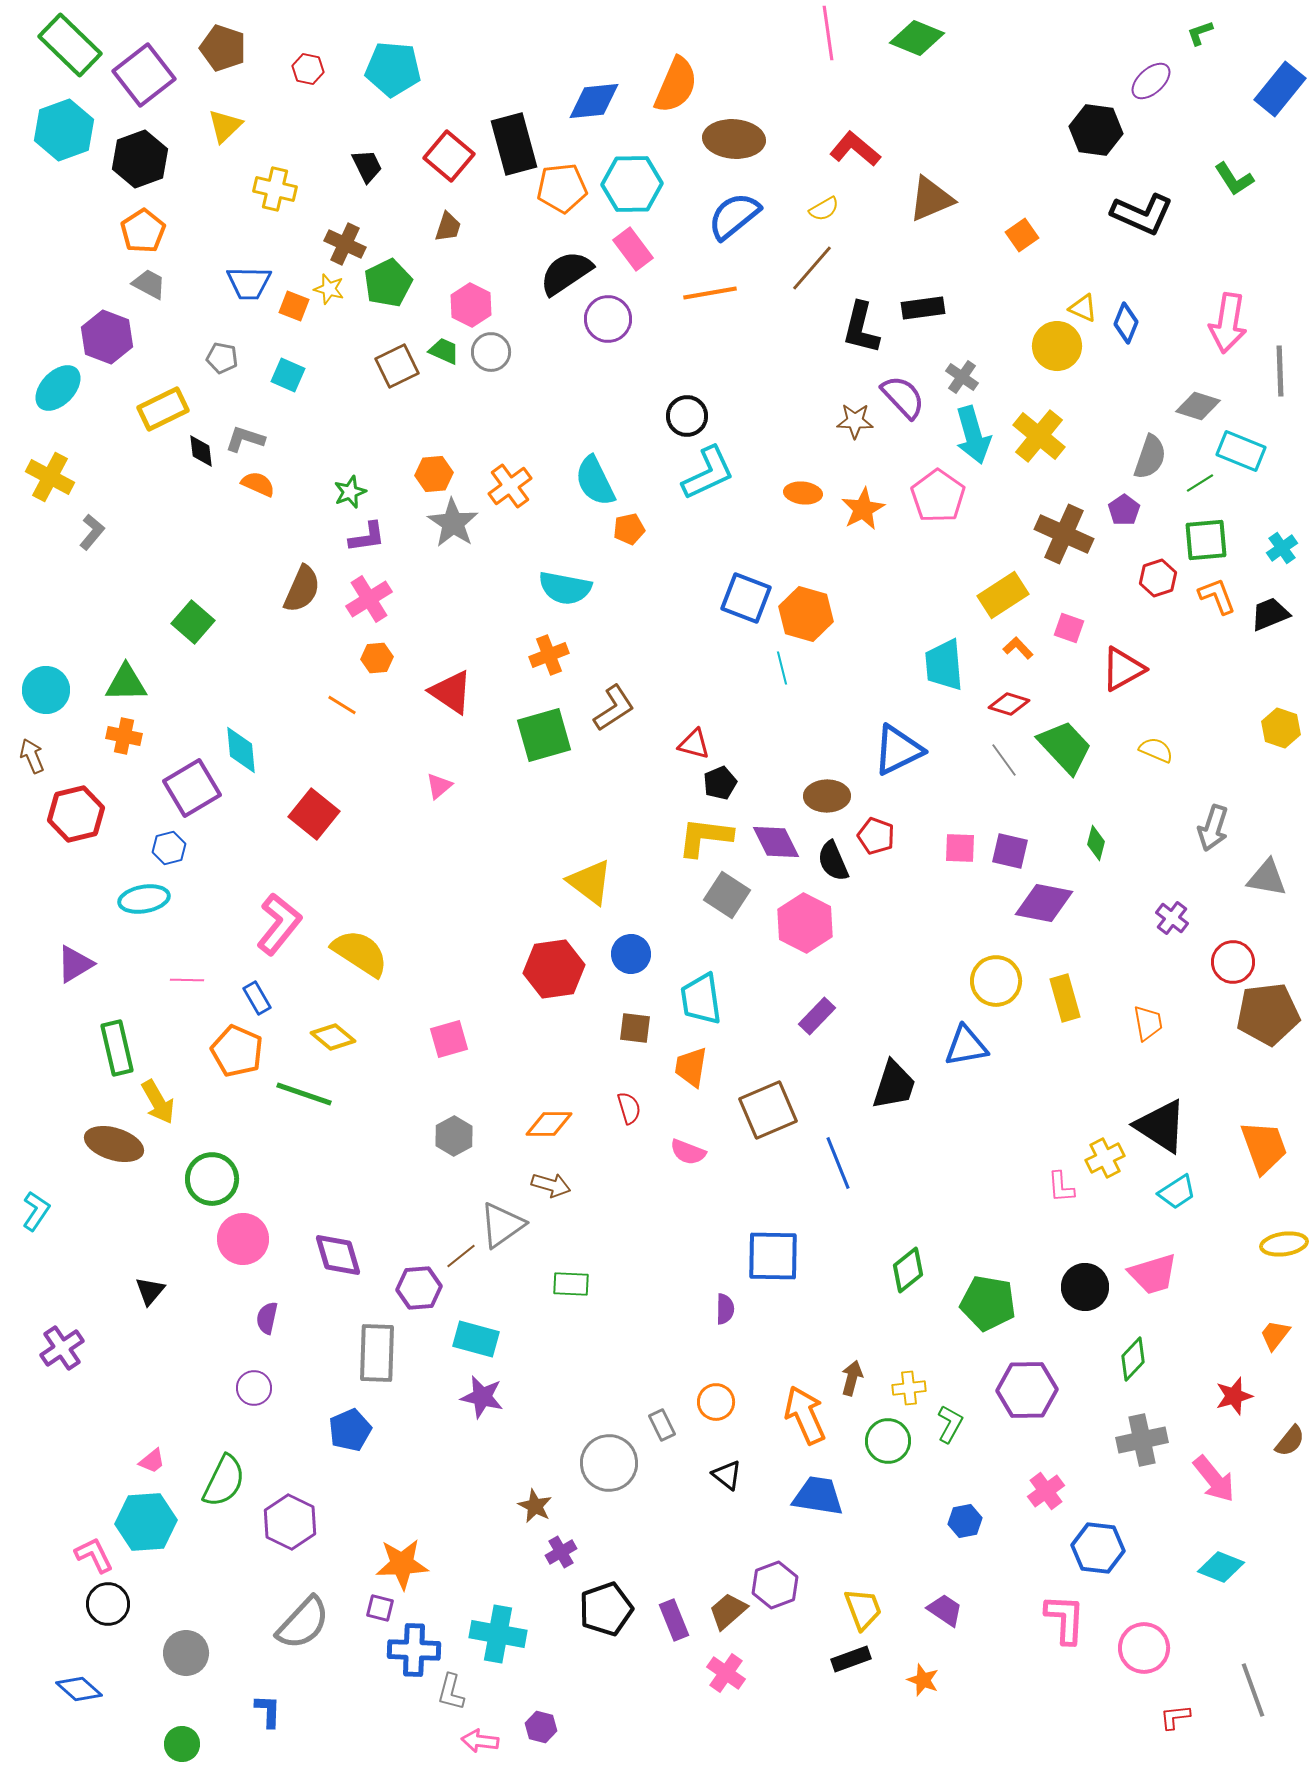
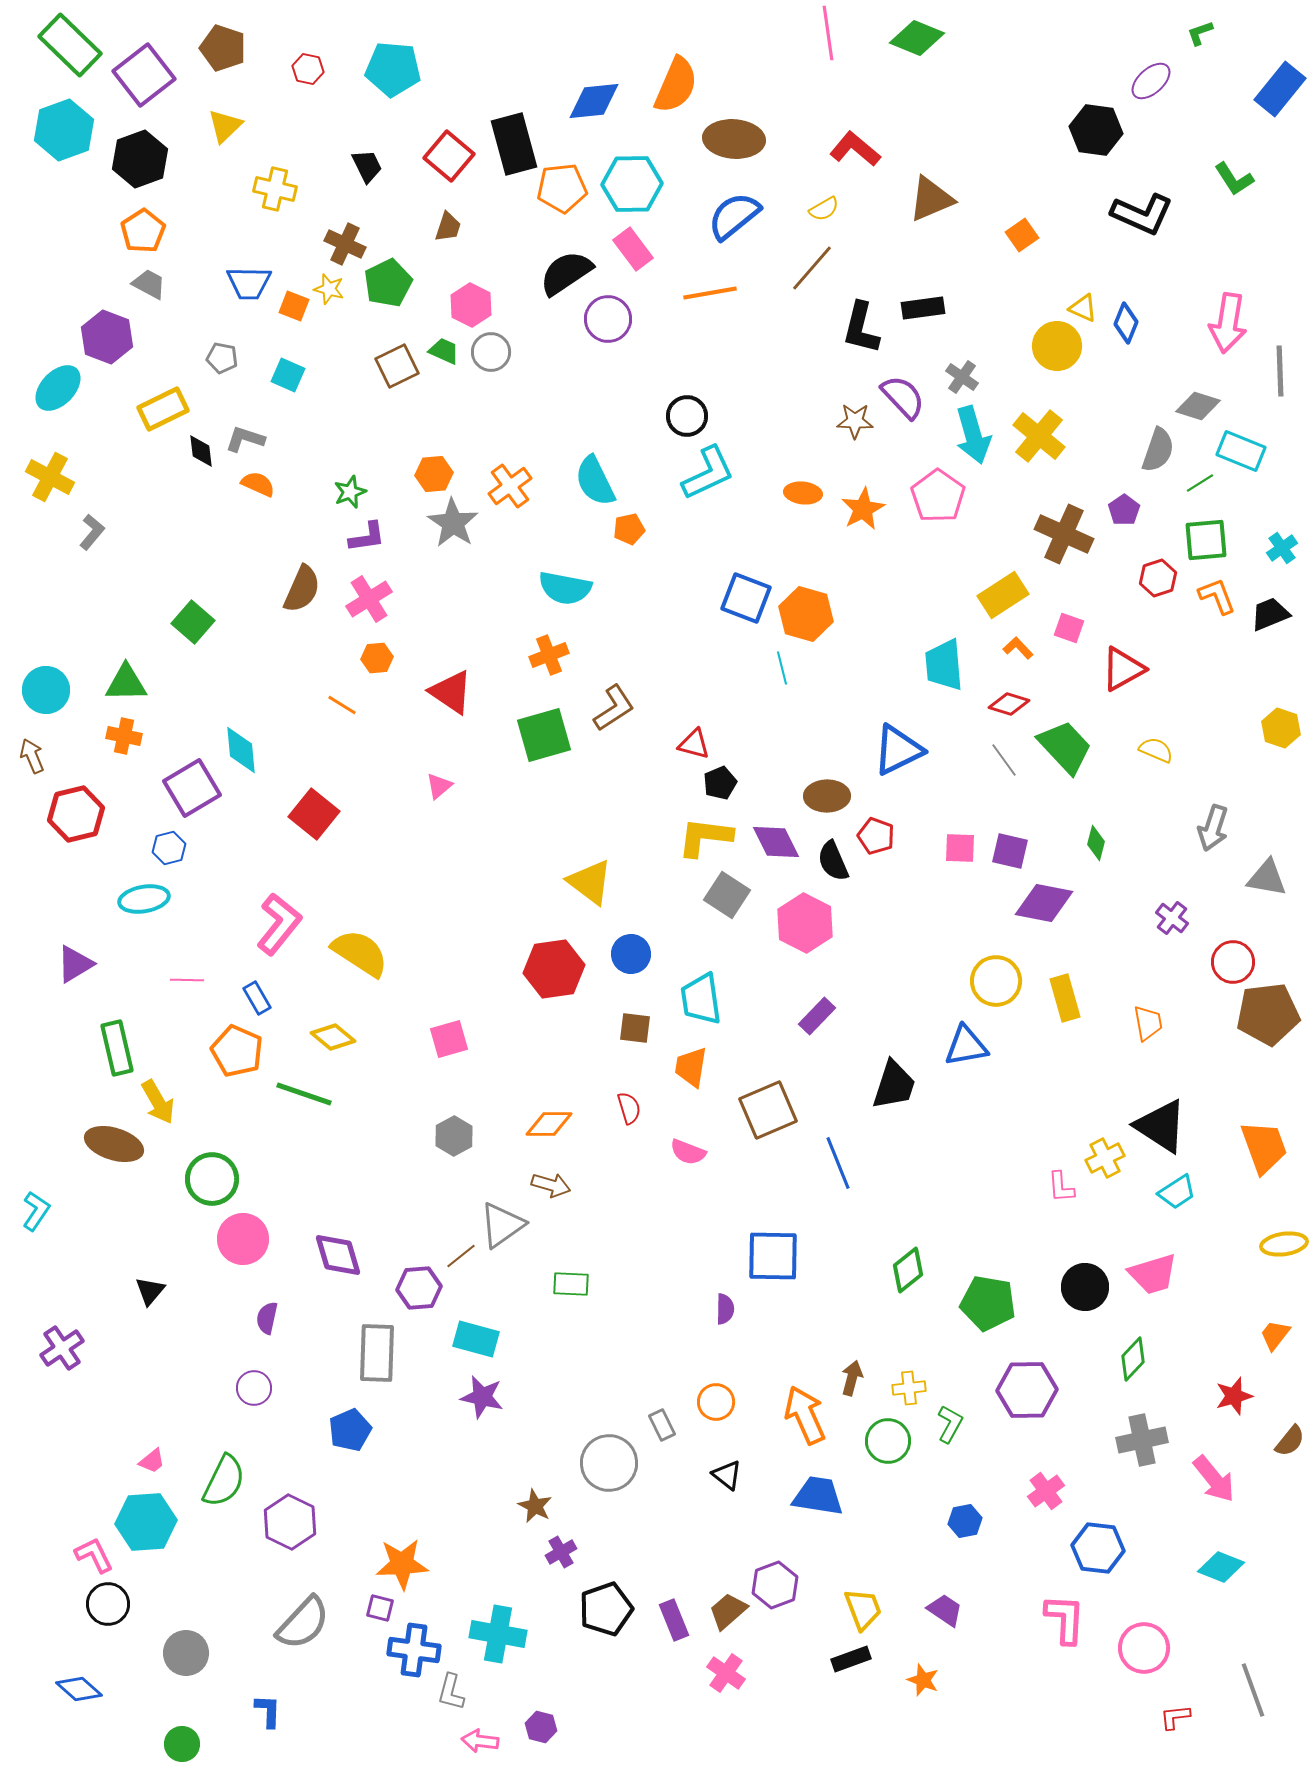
gray semicircle at (1150, 457): moved 8 px right, 7 px up
blue cross at (414, 1650): rotated 6 degrees clockwise
